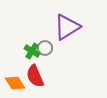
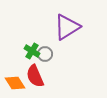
gray circle: moved 6 px down
